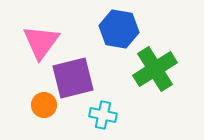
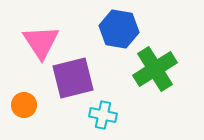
pink triangle: rotated 9 degrees counterclockwise
orange circle: moved 20 px left
